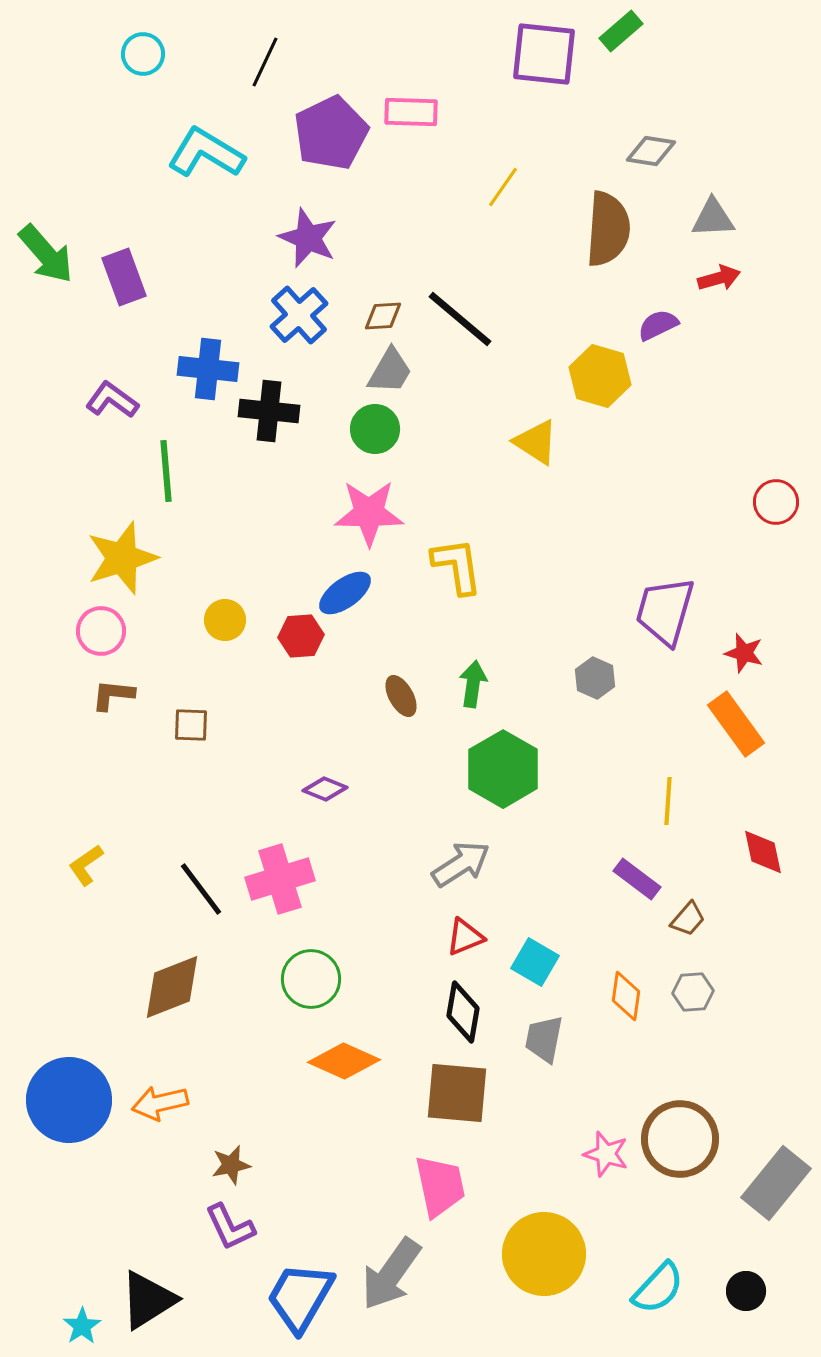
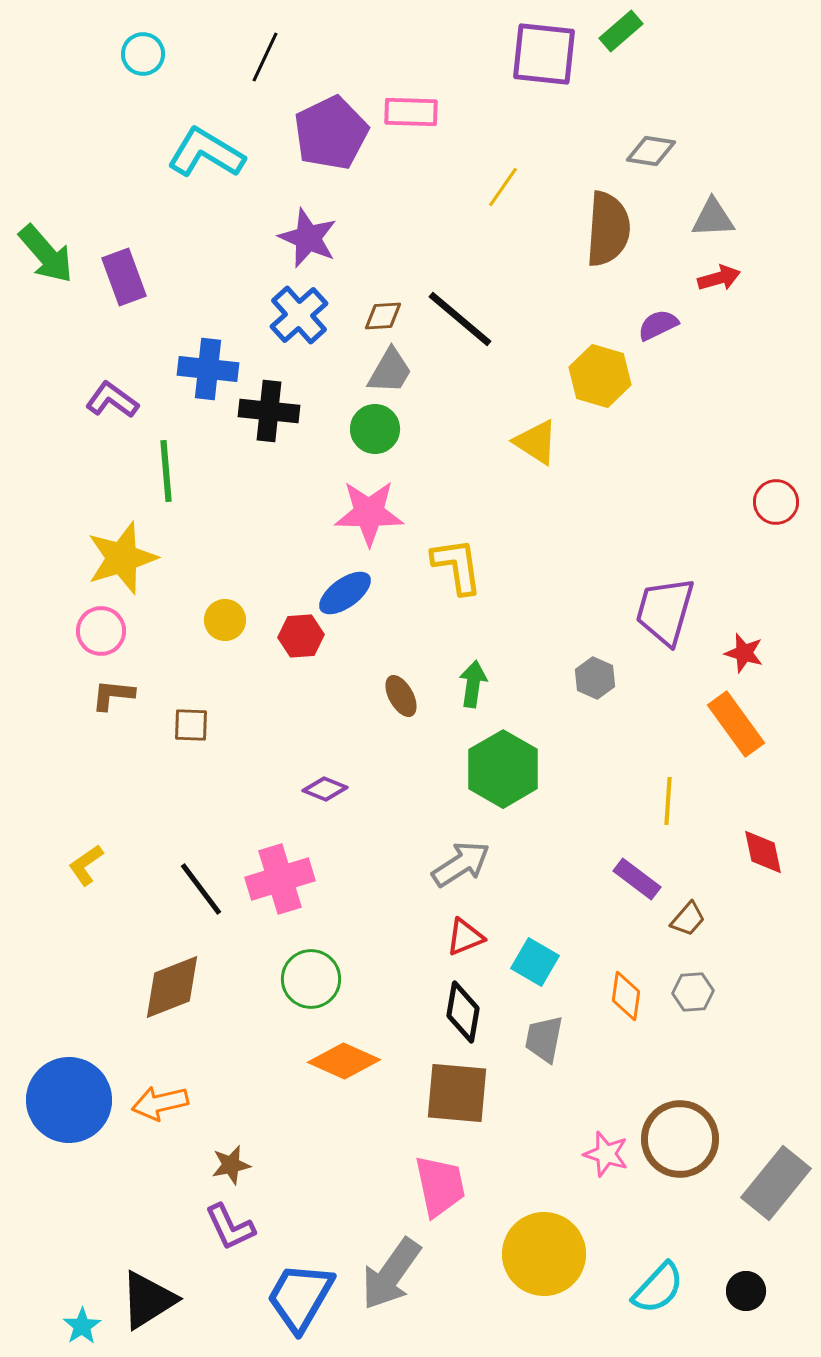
black line at (265, 62): moved 5 px up
